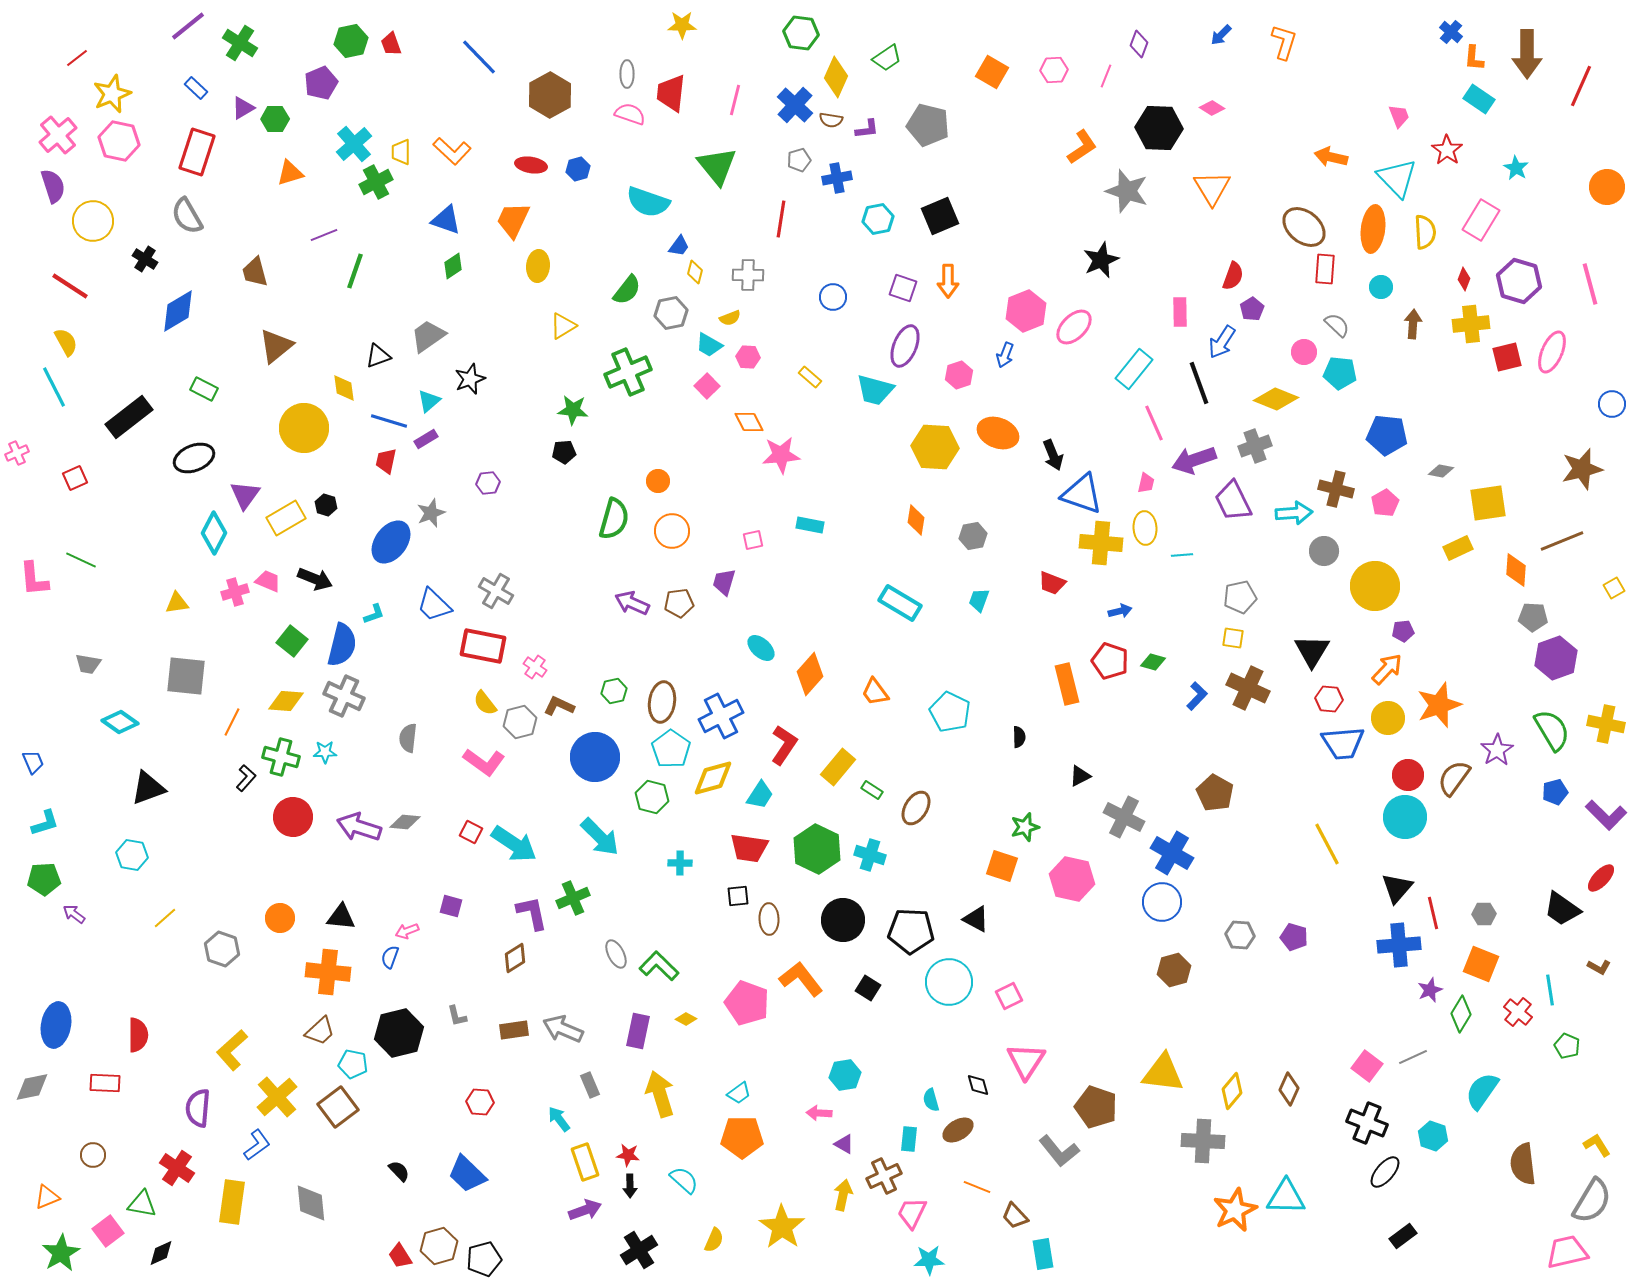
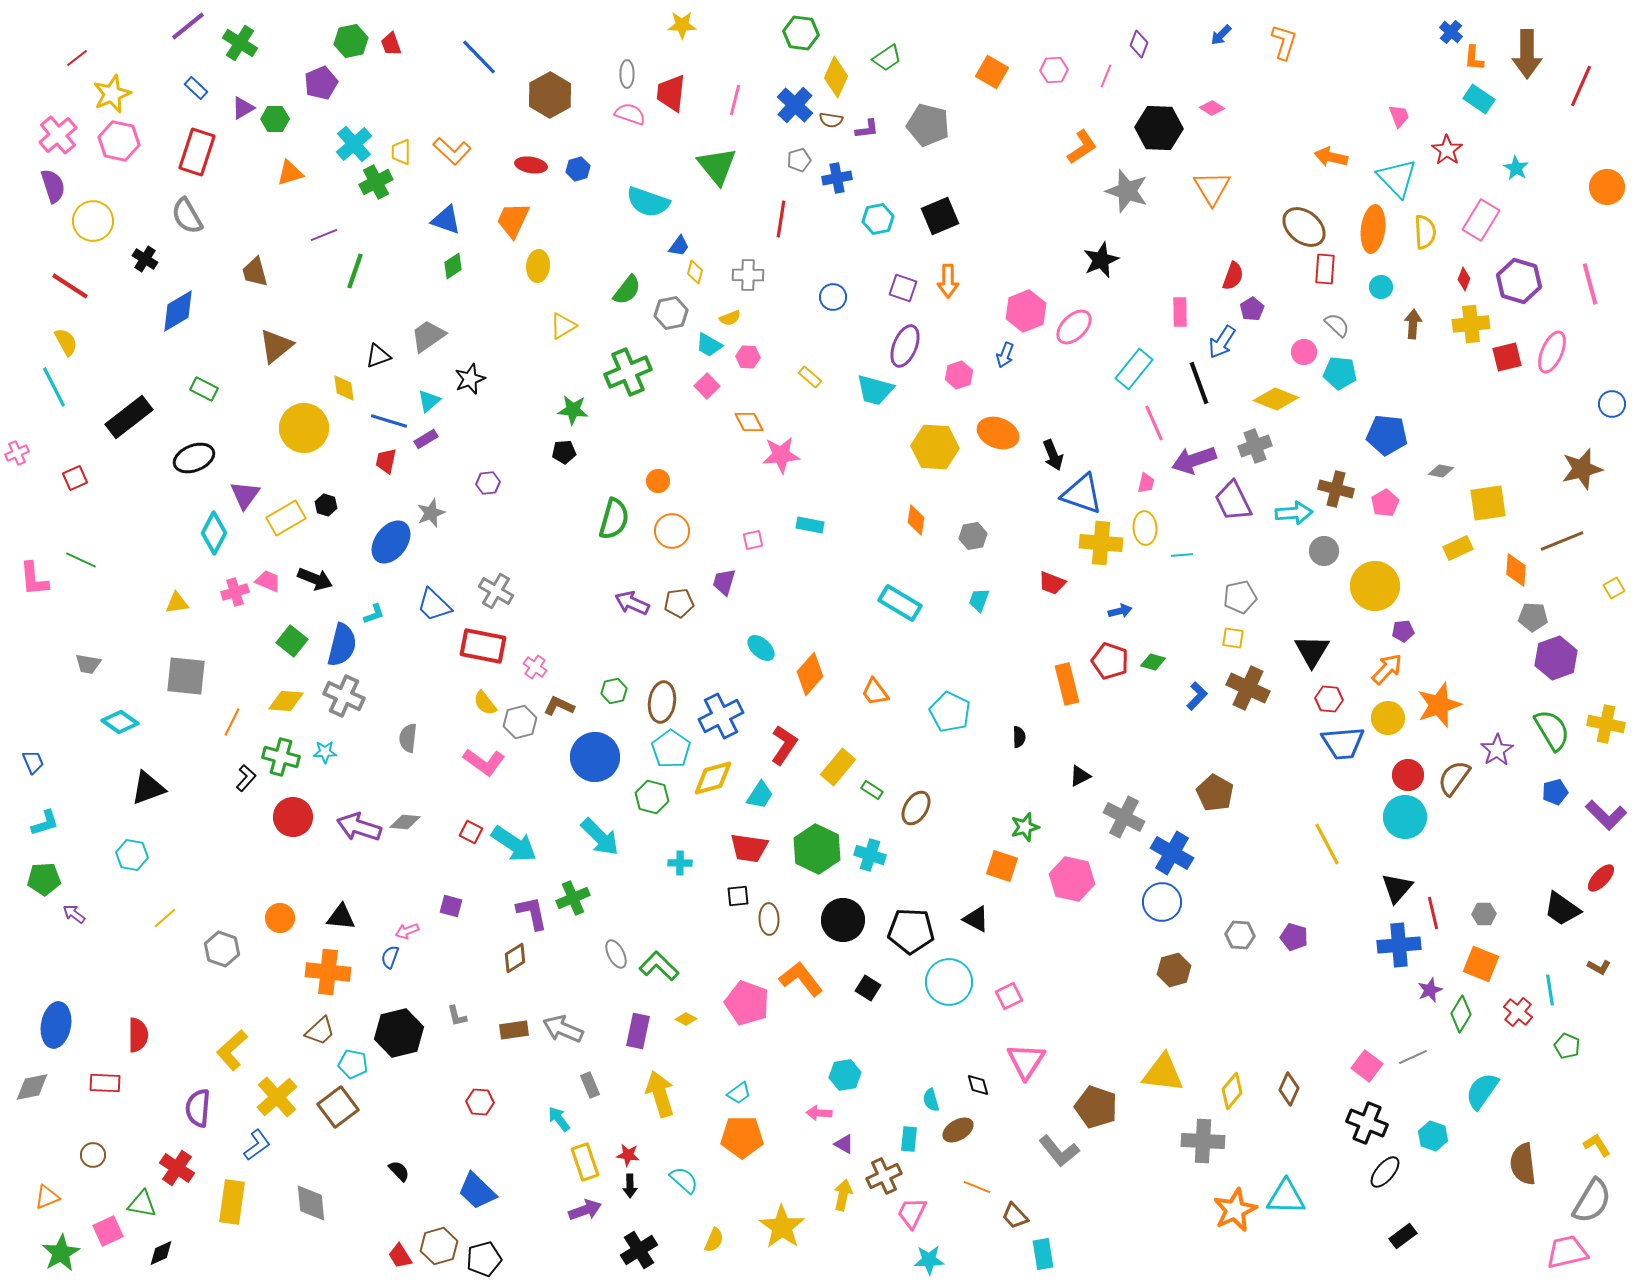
blue trapezoid at (467, 1174): moved 10 px right, 17 px down
pink square at (108, 1231): rotated 12 degrees clockwise
